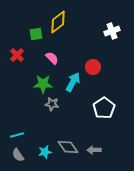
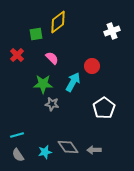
red circle: moved 1 px left, 1 px up
